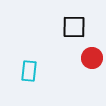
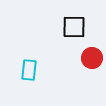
cyan rectangle: moved 1 px up
